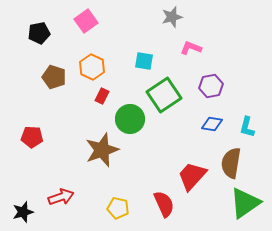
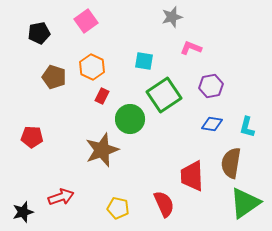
red trapezoid: rotated 44 degrees counterclockwise
